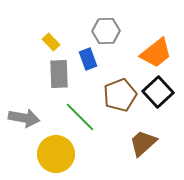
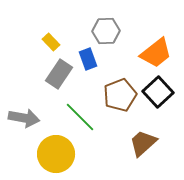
gray rectangle: rotated 36 degrees clockwise
